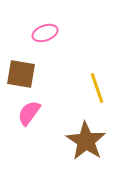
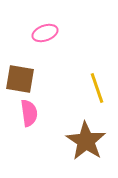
brown square: moved 1 px left, 5 px down
pink semicircle: rotated 136 degrees clockwise
